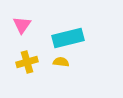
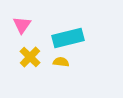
yellow cross: moved 3 px right, 5 px up; rotated 30 degrees counterclockwise
